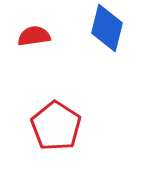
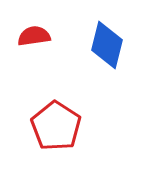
blue diamond: moved 17 px down
